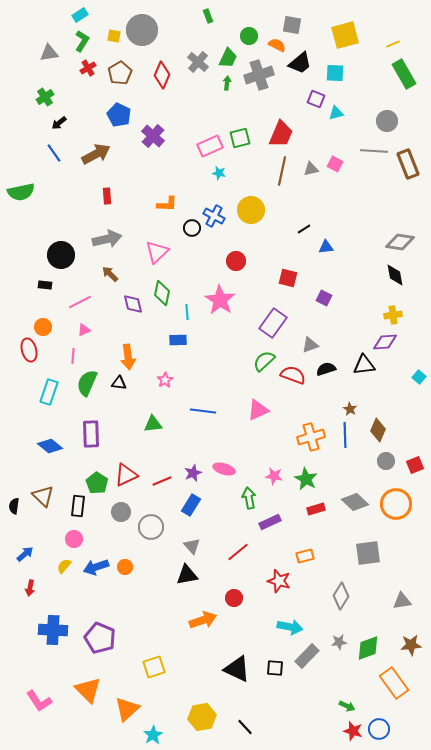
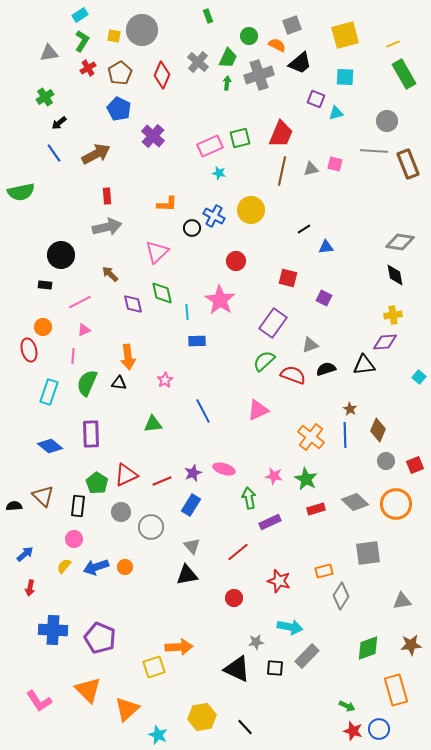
gray square at (292, 25): rotated 30 degrees counterclockwise
cyan square at (335, 73): moved 10 px right, 4 px down
blue pentagon at (119, 115): moved 6 px up
pink square at (335, 164): rotated 14 degrees counterclockwise
gray arrow at (107, 239): moved 12 px up
green diamond at (162, 293): rotated 25 degrees counterclockwise
blue rectangle at (178, 340): moved 19 px right, 1 px down
blue line at (203, 411): rotated 55 degrees clockwise
orange cross at (311, 437): rotated 36 degrees counterclockwise
black semicircle at (14, 506): rotated 77 degrees clockwise
orange rectangle at (305, 556): moved 19 px right, 15 px down
orange arrow at (203, 620): moved 24 px left, 27 px down; rotated 16 degrees clockwise
gray star at (339, 642): moved 83 px left
orange rectangle at (394, 683): moved 2 px right, 7 px down; rotated 20 degrees clockwise
cyan star at (153, 735): moved 5 px right; rotated 18 degrees counterclockwise
